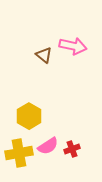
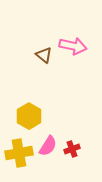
pink semicircle: rotated 25 degrees counterclockwise
